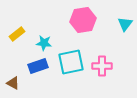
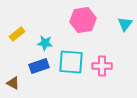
cyan star: moved 1 px right
cyan square: rotated 16 degrees clockwise
blue rectangle: moved 1 px right
